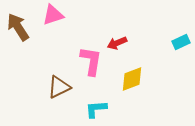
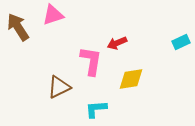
yellow diamond: moved 1 px left; rotated 12 degrees clockwise
